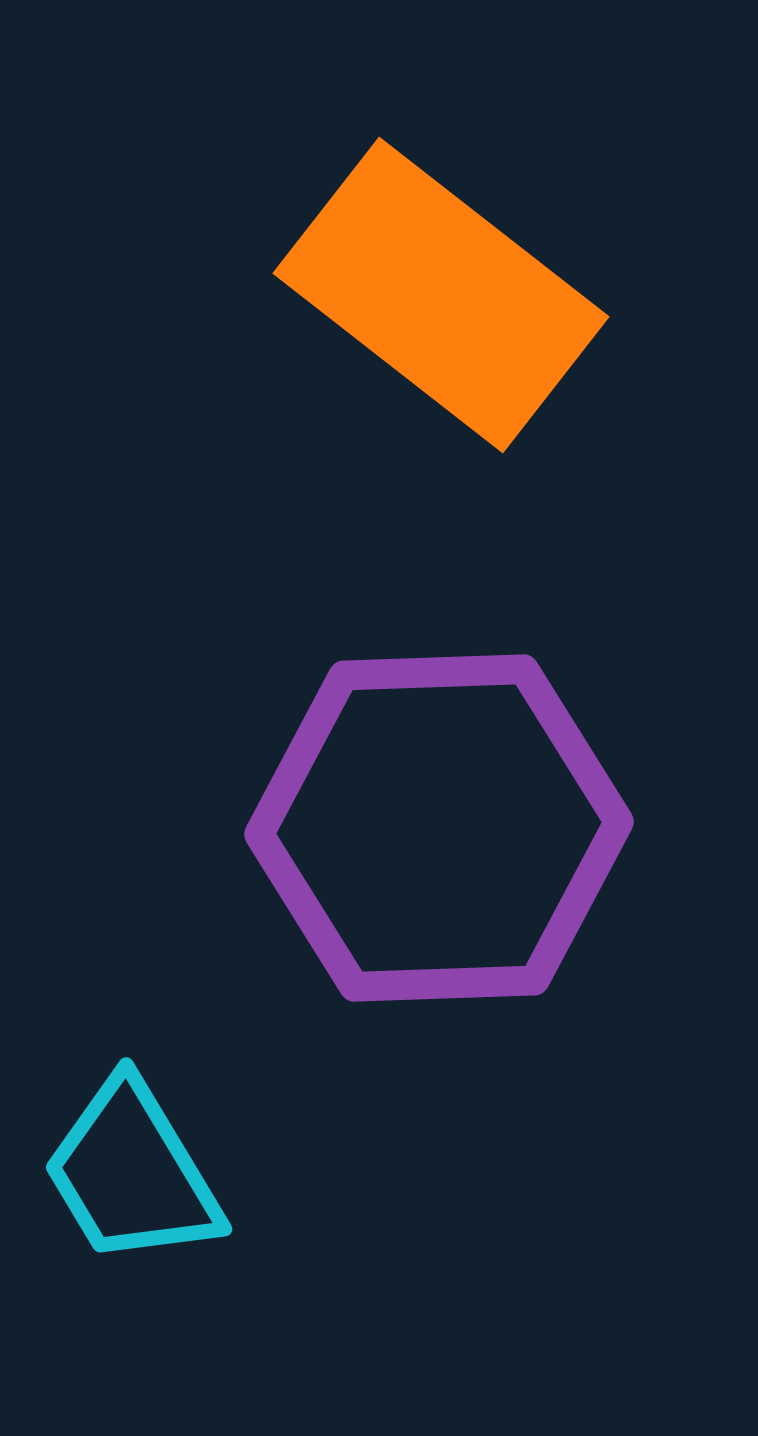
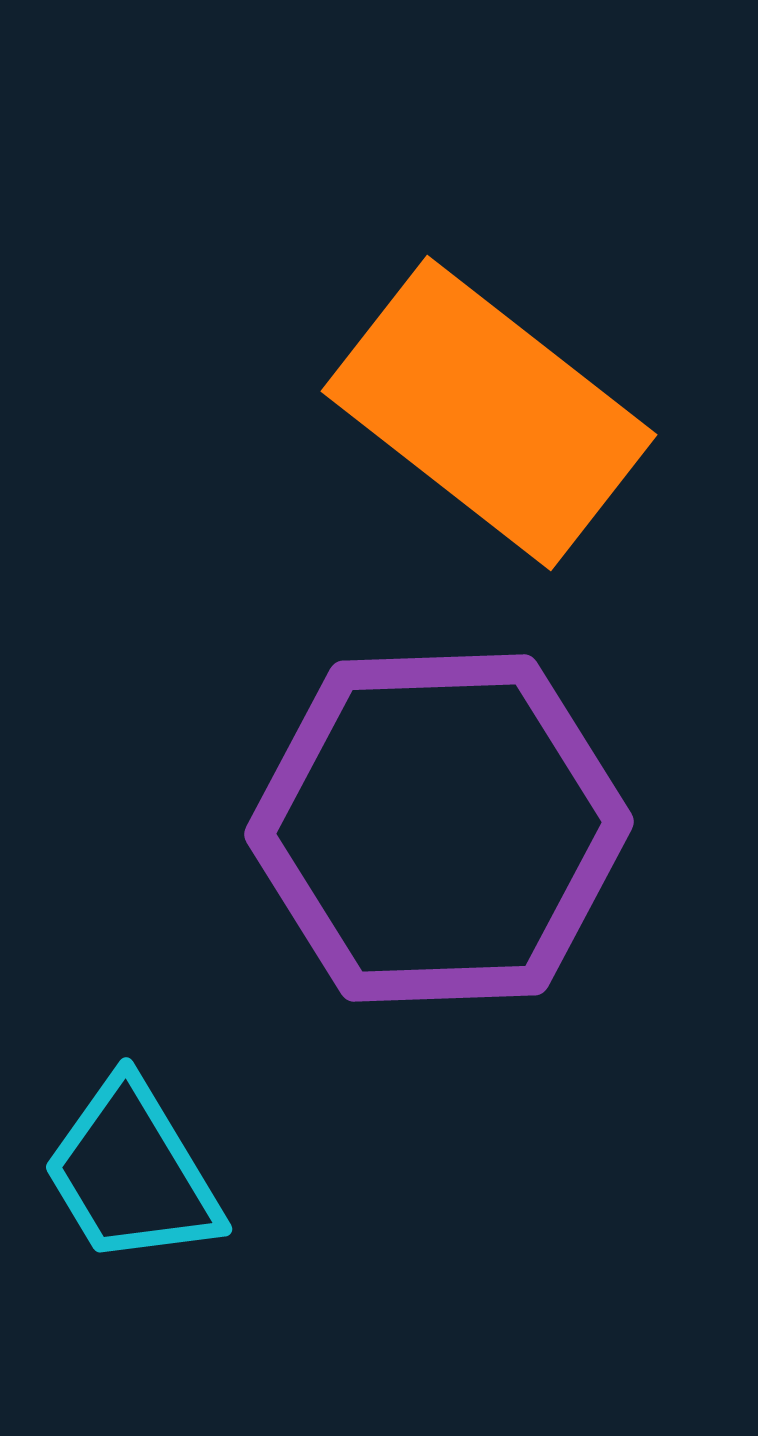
orange rectangle: moved 48 px right, 118 px down
